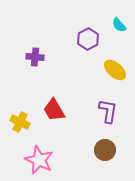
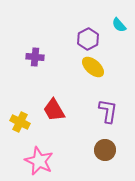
yellow ellipse: moved 22 px left, 3 px up
pink star: moved 1 px down
